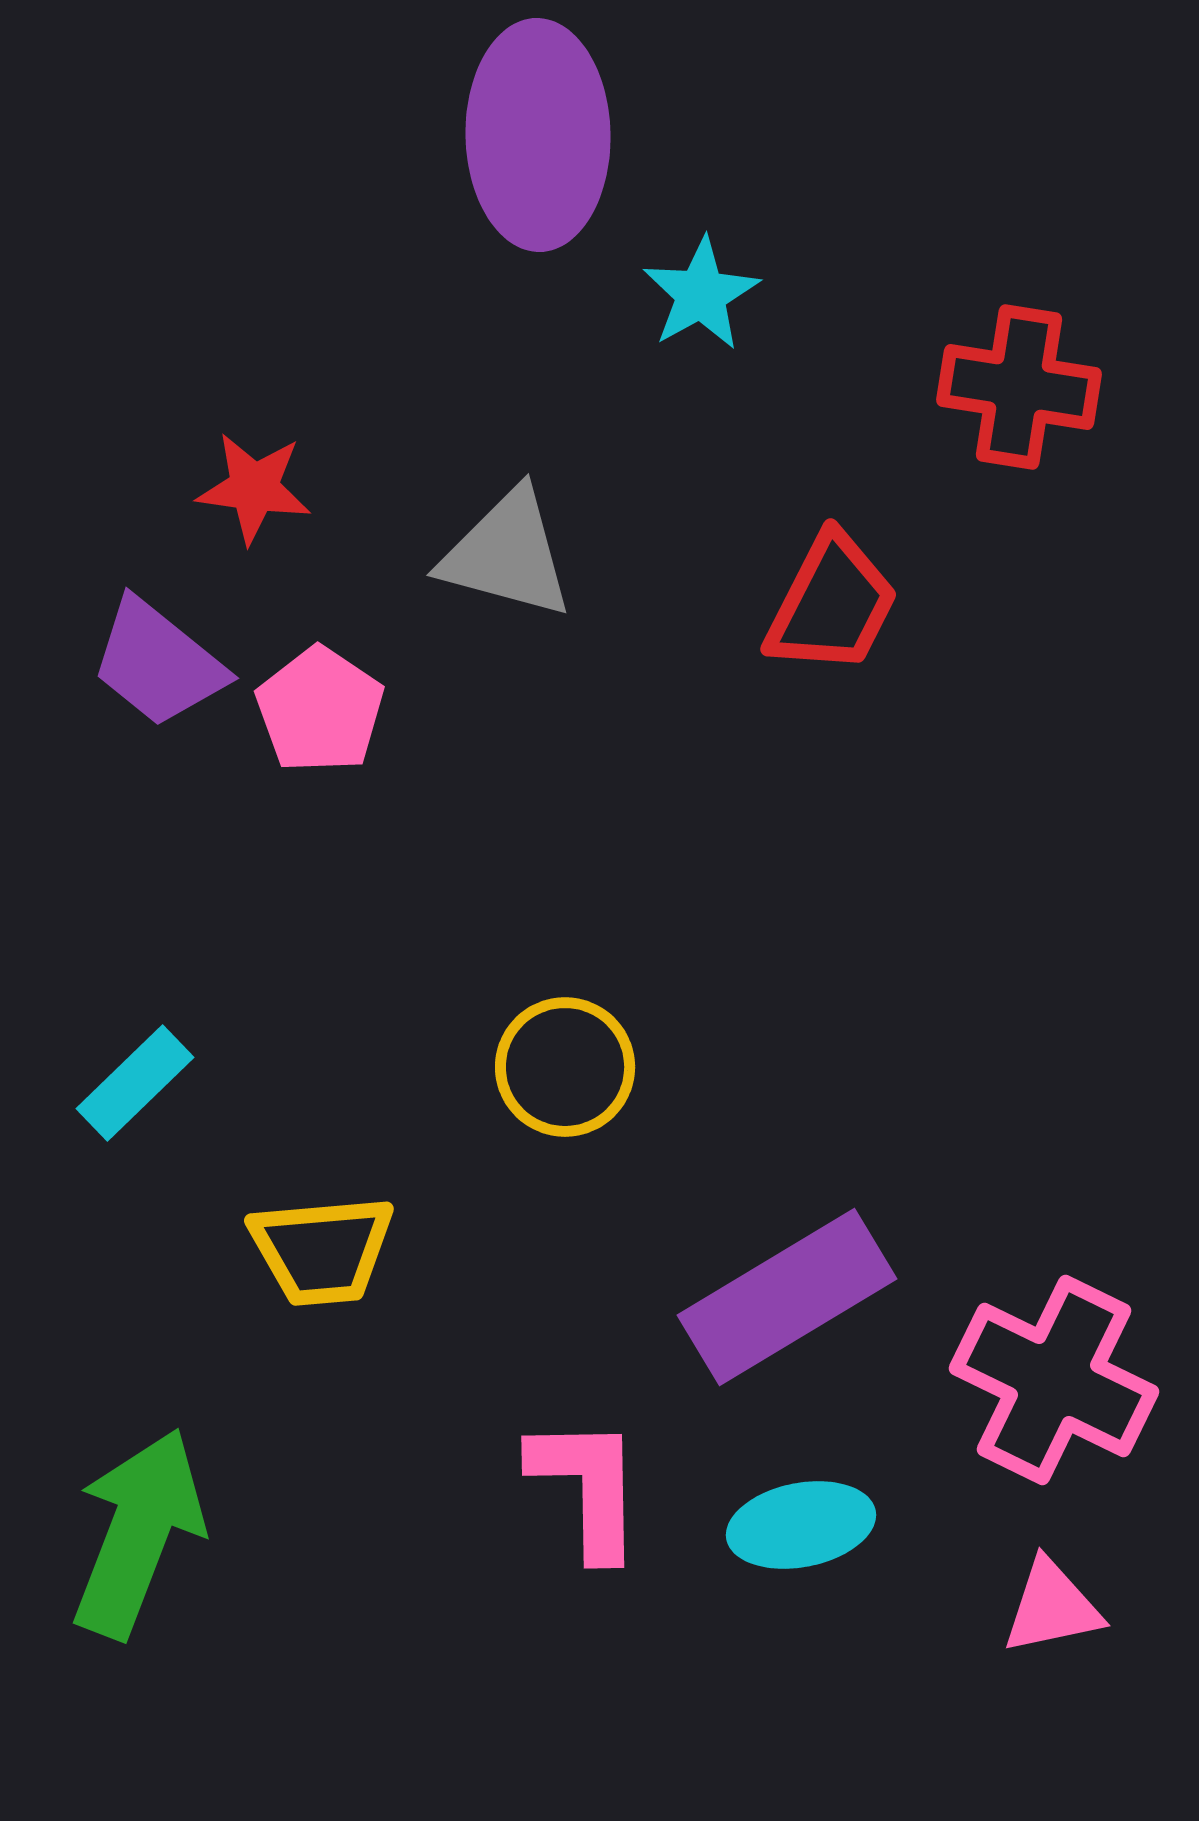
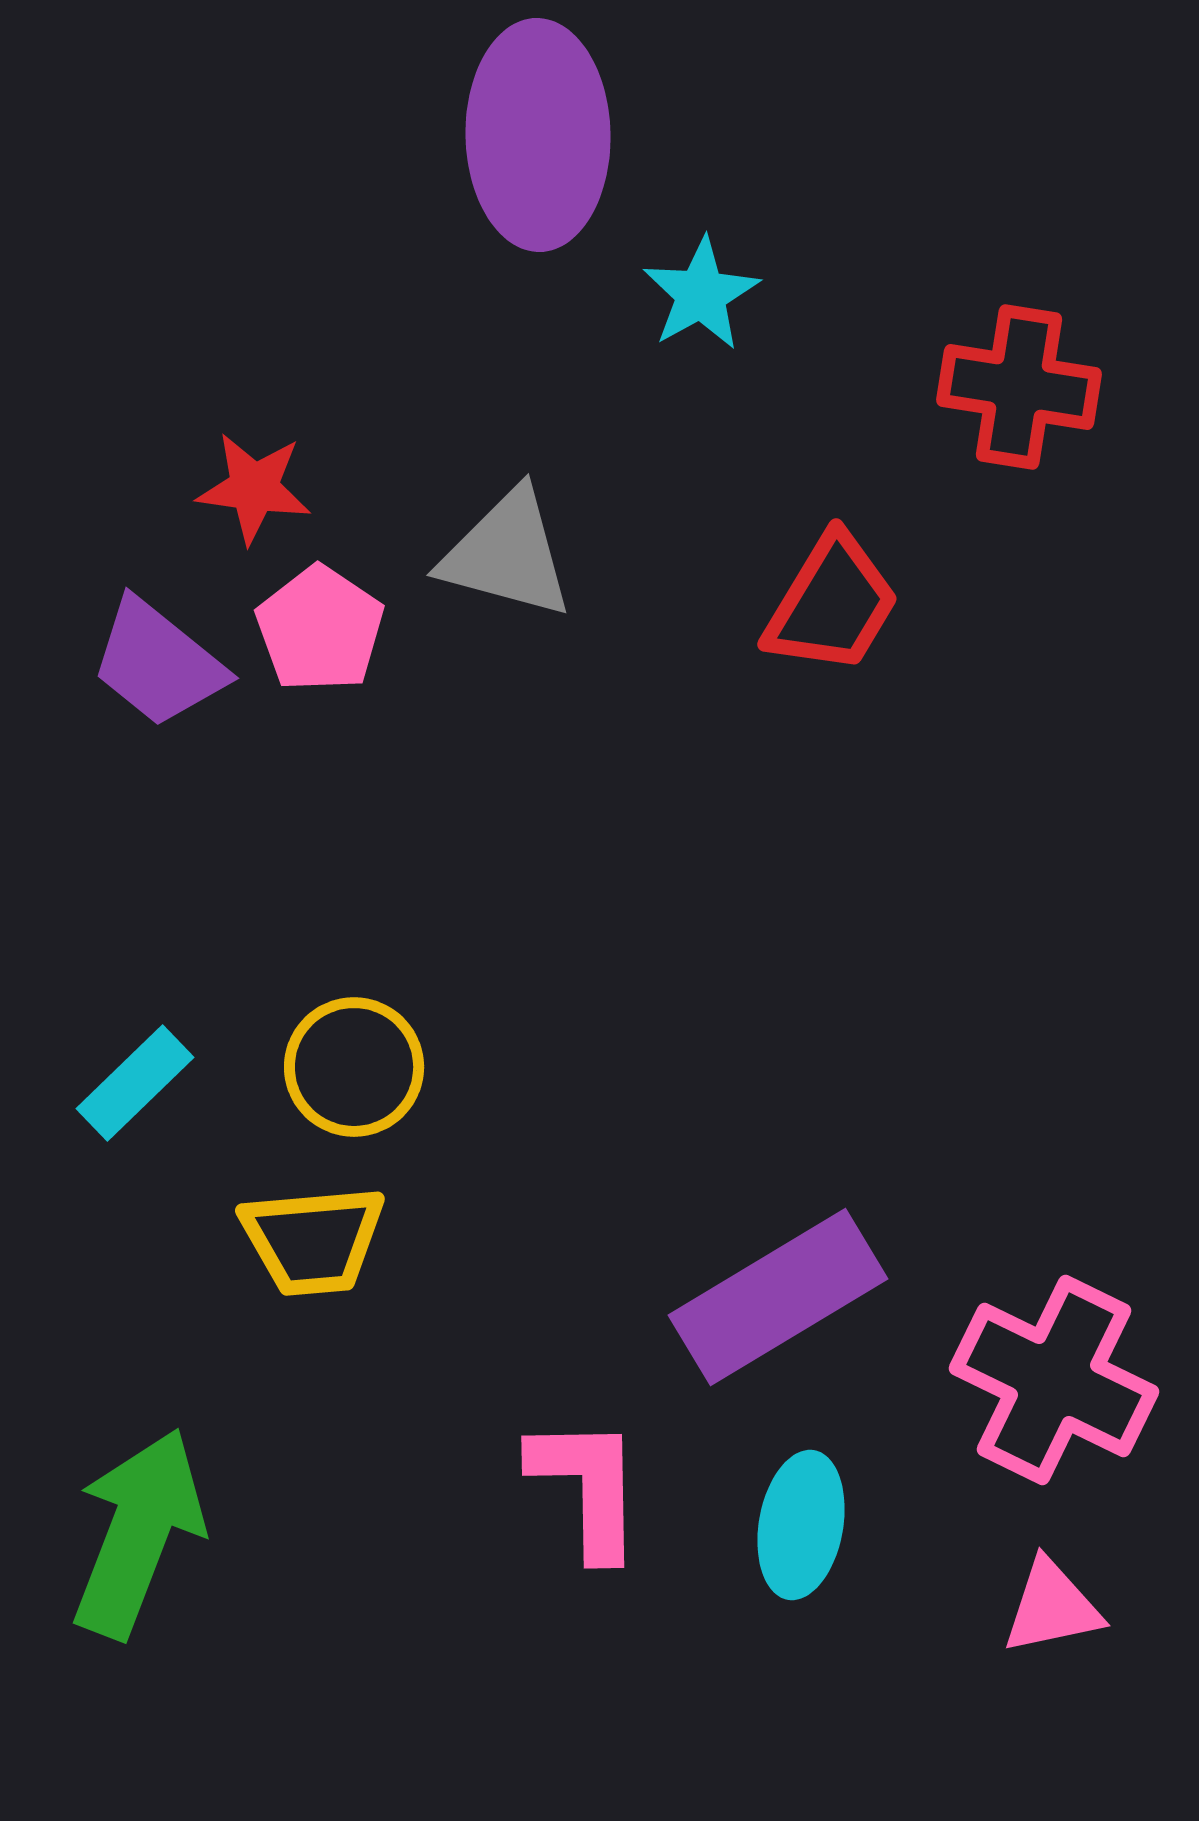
red trapezoid: rotated 4 degrees clockwise
pink pentagon: moved 81 px up
yellow circle: moved 211 px left
yellow trapezoid: moved 9 px left, 10 px up
purple rectangle: moved 9 px left
cyan ellipse: rotated 69 degrees counterclockwise
